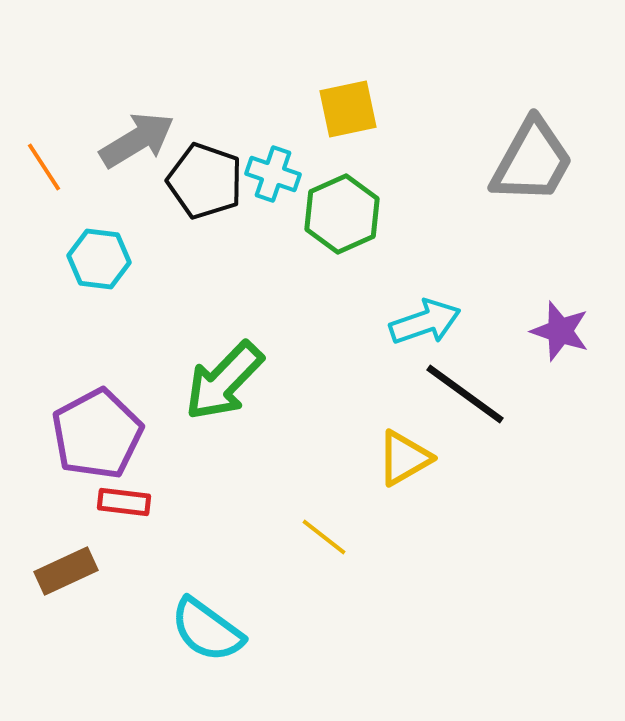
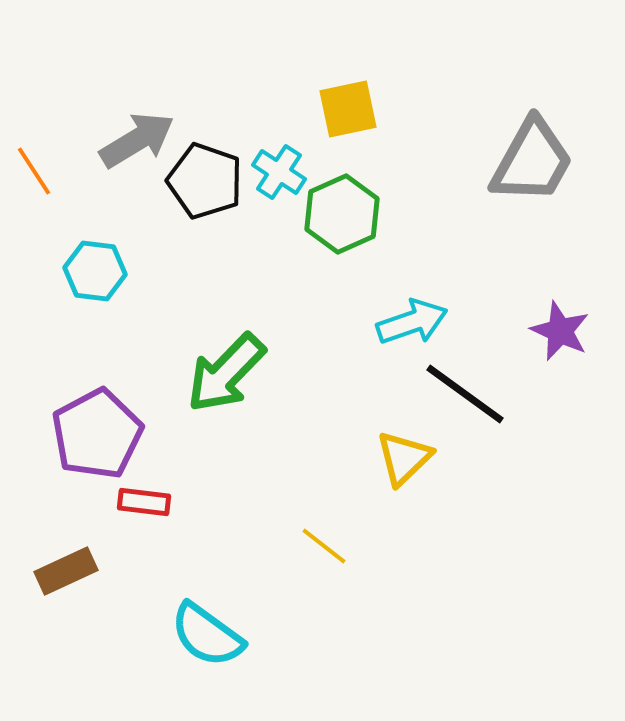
orange line: moved 10 px left, 4 px down
cyan cross: moved 6 px right, 2 px up; rotated 14 degrees clockwise
cyan hexagon: moved 4 px left, 12 px down
cyan arrow: moved 13 px left
purple star: rotated 6 degrees clockwise
green arrow: moved 2 px right, 8 px up
yellow triangle: rotated 14 degrees counterclockwise
red rectangle: moved 20 px right
yellow line: moved 9 px down
cyan semicircle: moved 5 px down
